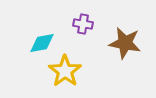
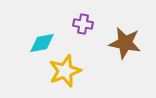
yellow star: rotated 16 degrees clockwise
